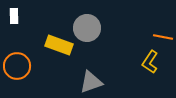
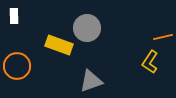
orange line: rotated 24 degrees counterclockwise
gray triangle: moved 1 px up
